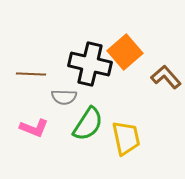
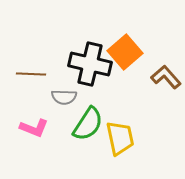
yellow trapezoid: moved 6 px left
